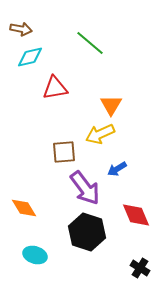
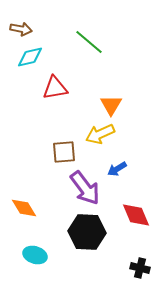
green line: moved 1 px left, 1 px up
black hexagon: rotated 15 degrees counterclockwise
black cross: rotated 18 degrees counterclockwise
